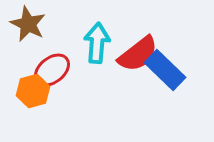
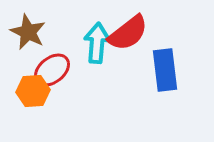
brown star: moved 8 px down
red semicircle: moved 10 px left, 21 px up
blue rectangle: rotated 39 degrees clockwise
orange hexagon: rotated 12 degrees clockwise
